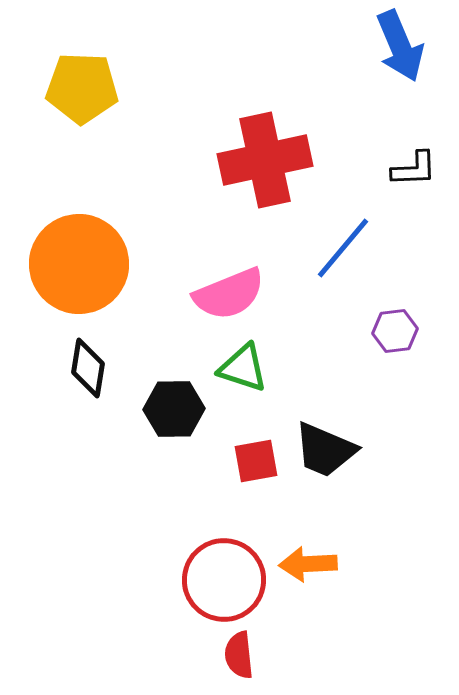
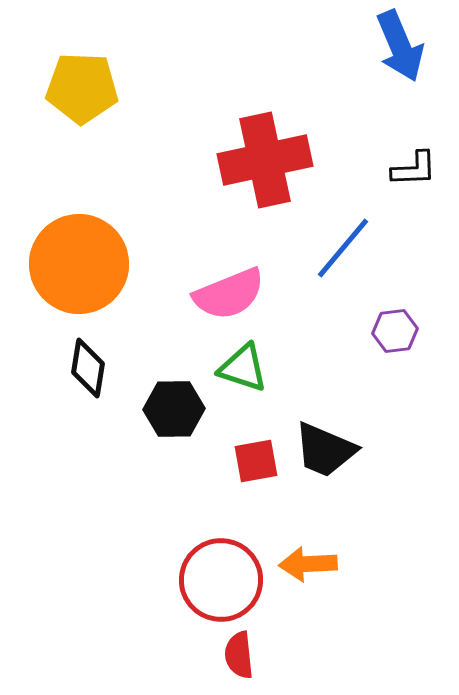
red circle: moved 3 px left
